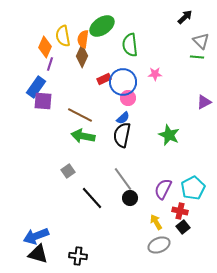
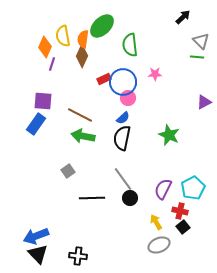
black arrow: moved 2 px left
green ellipse: rotated 10 degrees counterclockwise
purple line: moved 2 px right
blue rectangle: moved 37 px down
black semicircle: moved 3 px down
black line: rotated 50 degrees counterclockwise
black triangle: rotated 30 degrees clockwise
